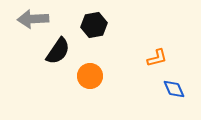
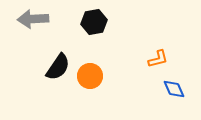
black hexagon: moved 3 px up
black semicircle: moved 16 px down
orange L-shape: moved 1 px right, 1 px down
